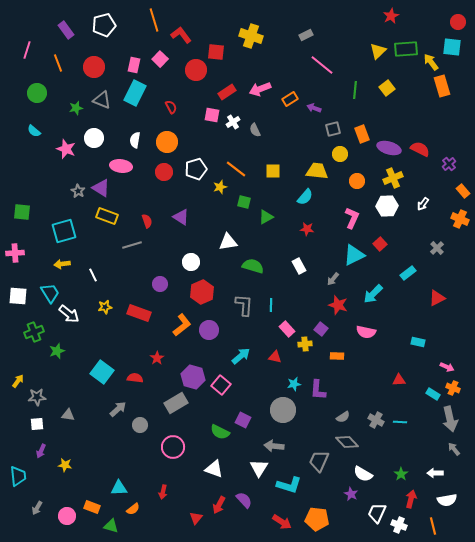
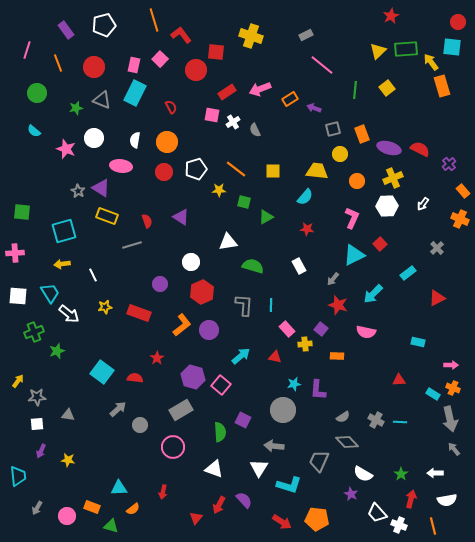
yellow star at (220, 187): moved 1 px left, 3 px down; rotated 16 degrees clockwise
pink arrow at (447, 367): moved 4 px right, 2 px up; rotated 24 degrees counterclockwise
gray rectangle at (176, 403): moved 5 px right, 7 px down
green semicircle at (220, 432): rotated 120 degrees counterclockwise
yellow star at (65, 465): moved 3 px right, 5 px up
white trapezoid at (377, 513): rotated 65 degrees counterclockwise
